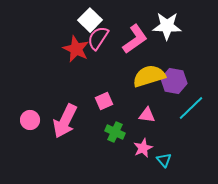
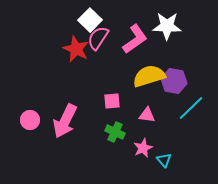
pink square: moved 8 px right; rotated 18 degrees clockwise
